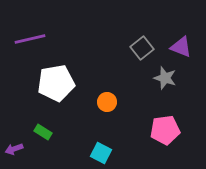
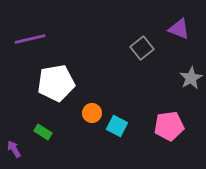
purple triangle: moved 2 px left, 18 px up
gray star: moved 26 px right; rotated 25 degrees clockwise
orange circle: moved 15 px left, 11 px down
pink pentagon: moved 4 px right, 4 px up
purple arrow: rotated 78 degrees clockwise
cyan square: moved 16 px right, 27 px up
